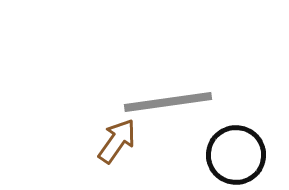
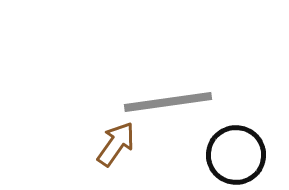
brown arrow: moved 1 px left, 3 px down
